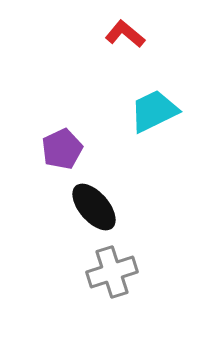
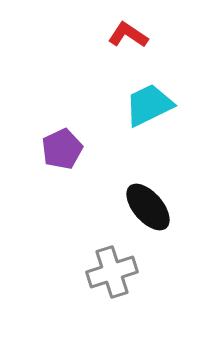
red L-shape: moved 3 px right, 1 px down; rotated 6 degrees counterclockwise
cyan trapezoid: moved 5 px left, 6 px up
black ellipse: moved 54 px right
